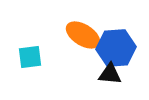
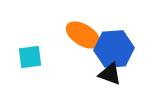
blue hexagon: moved 2 px left, 1 px down
black triangle: rotated 15 degrees clockwise
